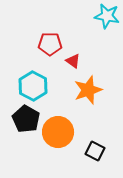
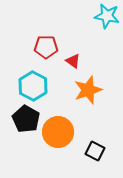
red pentagon: moved 4 px left, 3 px down
